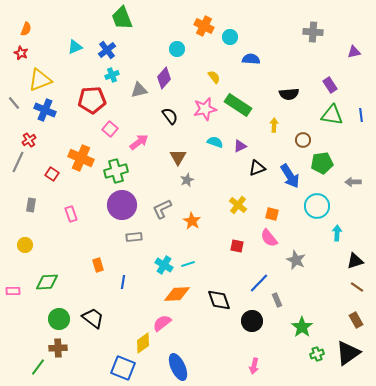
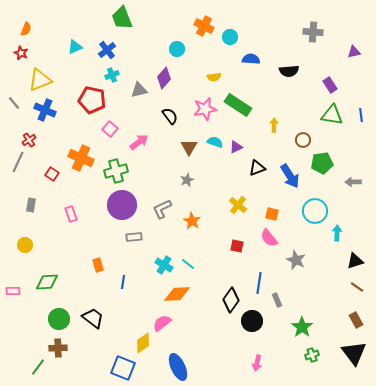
yellow semicircle at (214, 77): rotated 120 degrees clockwise
black semicircle at (289, 94): moved 23 px up
red pentagon at (92, 100): rotated 16 degrees clockwise
purple triangle at (240, 146): moved 4 px left, 1 px down
brown triangle at (178, 157): moved 11 px right, 10 px up
cyan circle at (317, 206): moved 2 px left, 5 px down
cyan line at (188, 264): rotated 56 degrees clockwise
blue line at (259, 283): rotated 35 degrees counterclockwise
black diamond at (219, 300): moved 12 px right; rotated 55 degrees clockwise
black triangle at (348, 353): moved 6 px right; rotated 32 degrees counterclockwise
green cross at (317, 354): moved 5 px left, 1 px down
pink arrow at (254, 366): moved 3 px right, 3 px up
